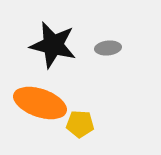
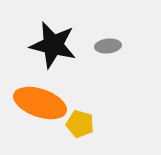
gray ellipse: moved 2 px up
yellow pentagon: rotated 12 degrees clockwise
